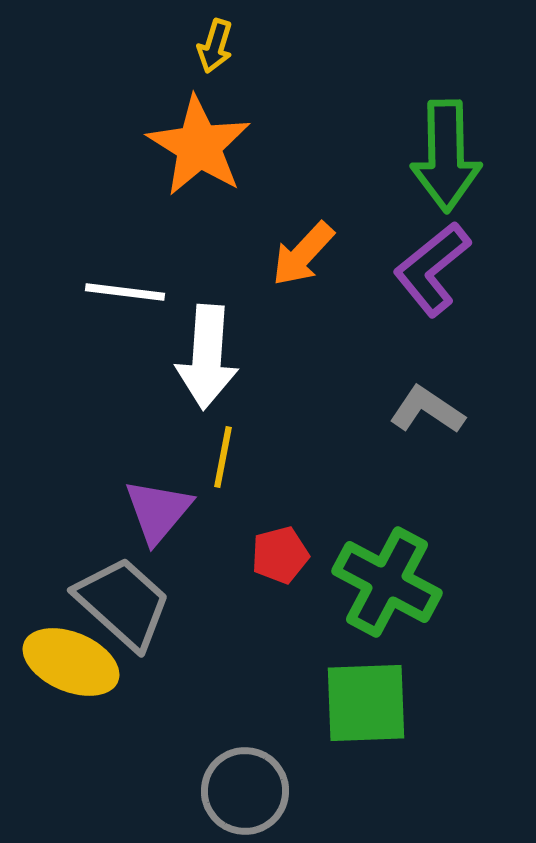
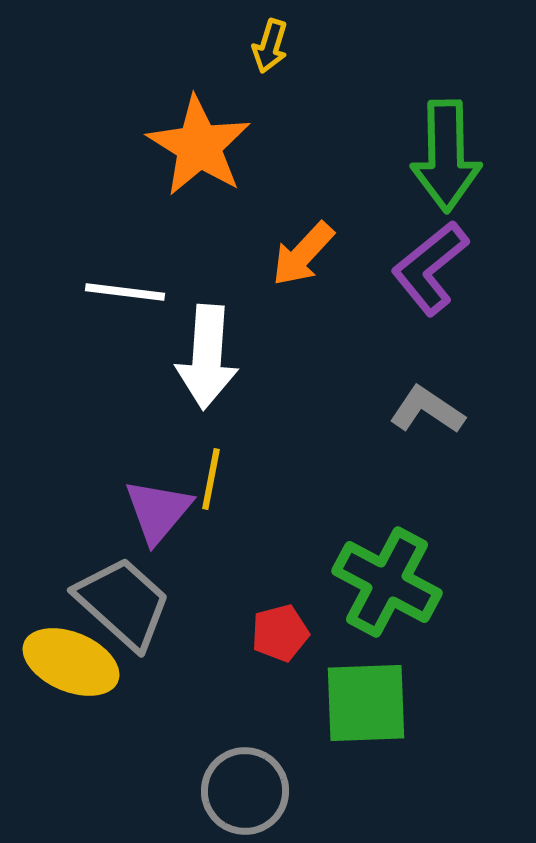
yellow arrow: moved 55 px right
purple L-shape: moved 2 px left, 1 px up
yellow line: moved 12 px left, 22 px down
red pentagon: moved 78 px down
